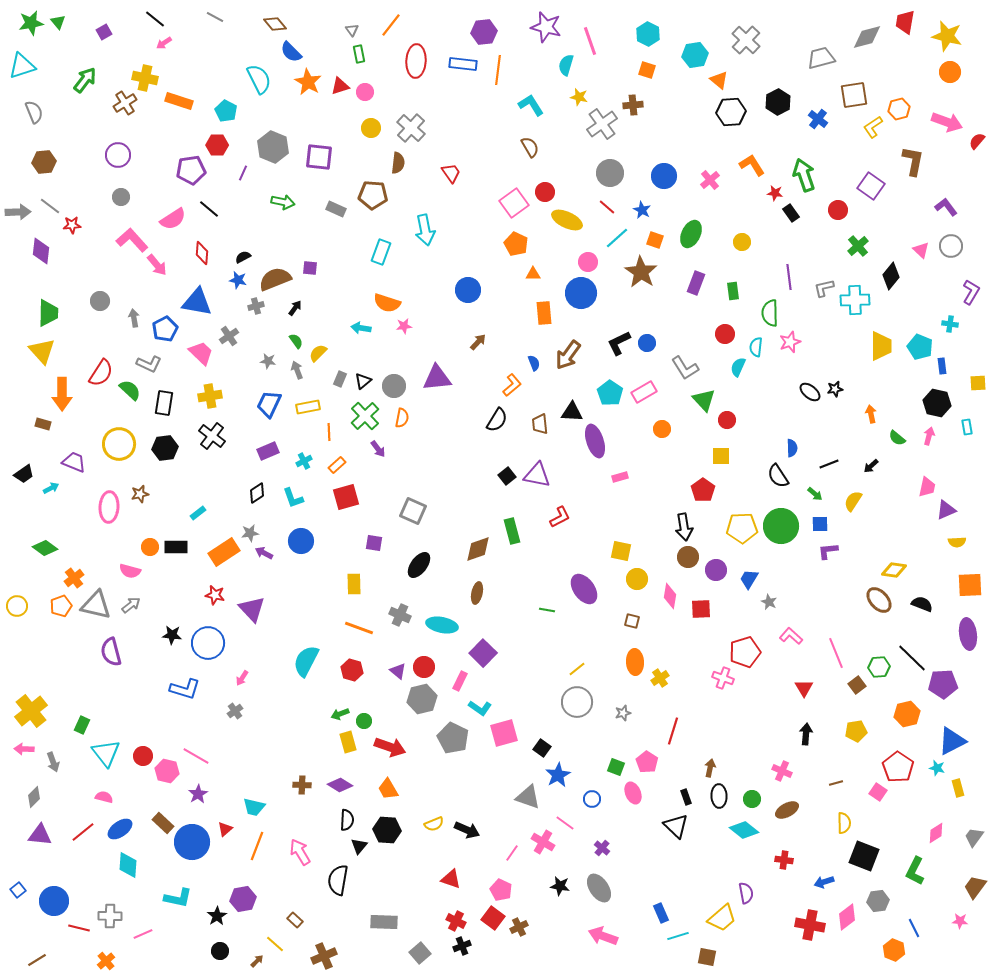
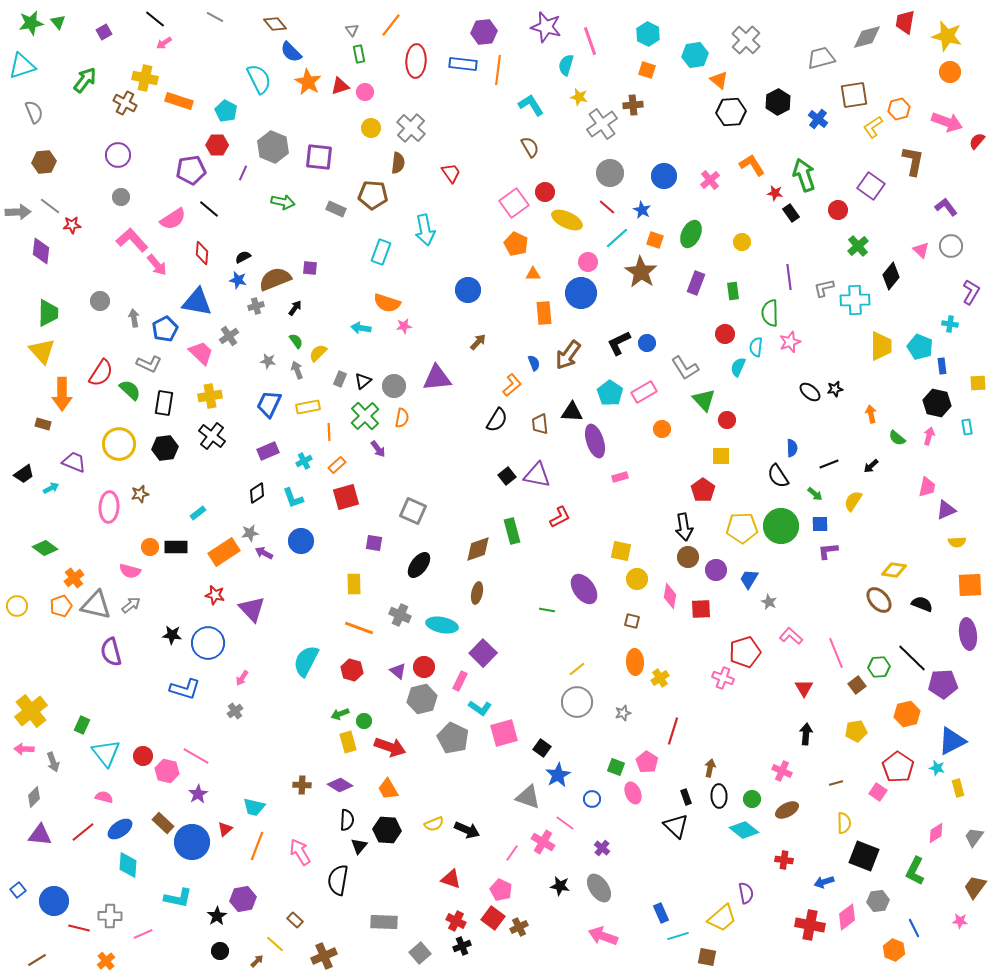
brown cross at (125, 103): rotated 30 degrees counterclockwise
